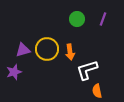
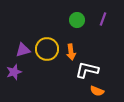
green circle: moved 1 px down
orange arrow: moved 1 px right
white L-shape: rotated 30 degrees clockwise
orange semicircle: rotated 56 degrees counterclockwise
